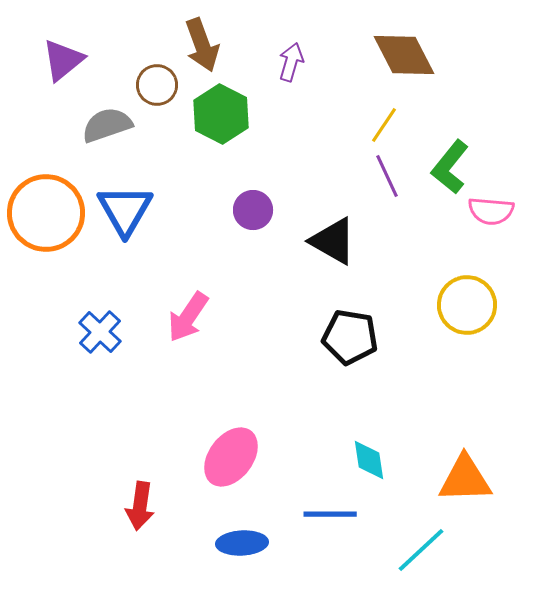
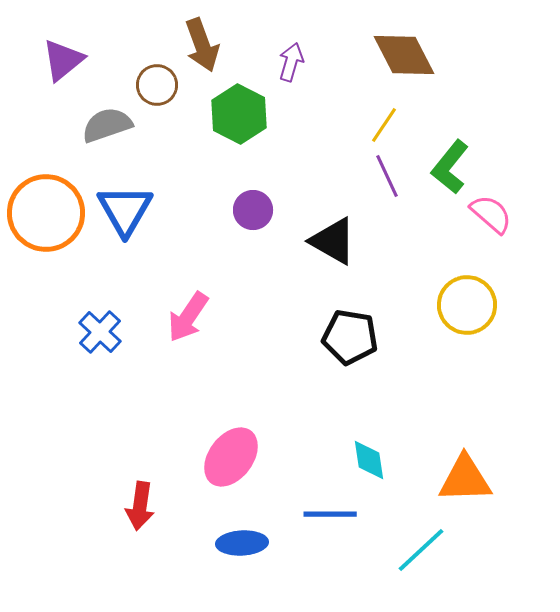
green hexagon: moved 18 px right
pink semicircle: moved 3 px down; rotated 144 degrees counterclockwise
